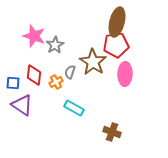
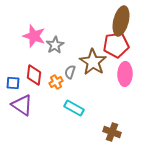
brown ellipse: moved 4 px right, 1 px up
